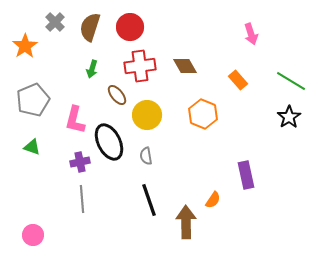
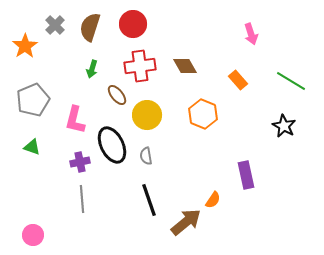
gray cross: moved 3 px down
red circle: moved 3 px right, 3 px up
black star: moved 5 px left, 9 px down; rotated 10 degrees counterclockwise
black ellipse: moved 3 px right, 3 px down
brown arrow: rotated 52 degrees clockwise
